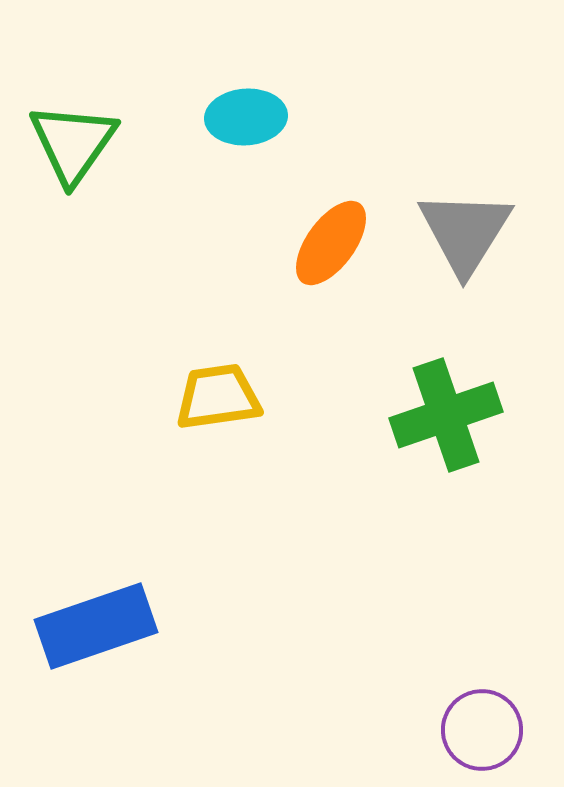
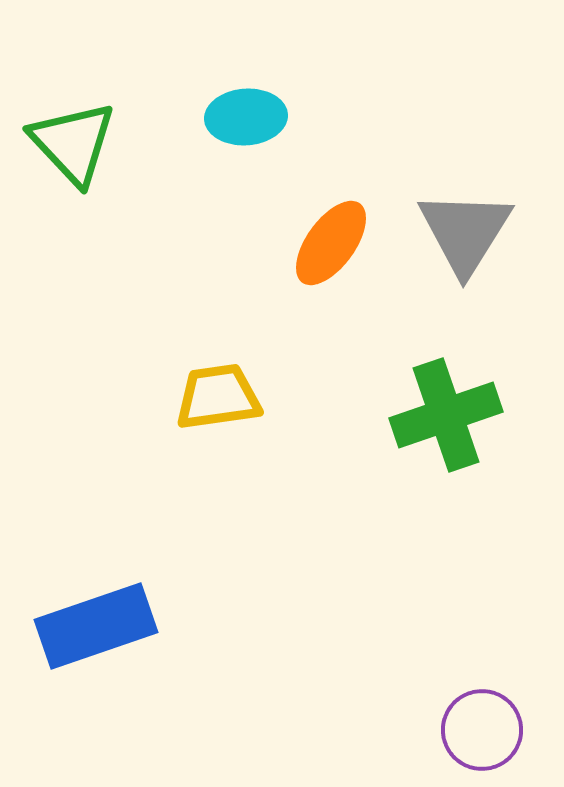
green triangle: rotated 18 degrees counterclockwise
